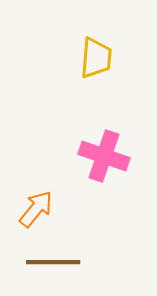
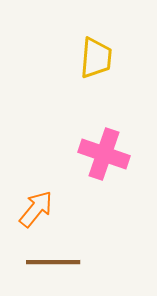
pink cross: moved 2 px up
